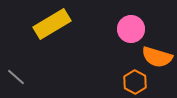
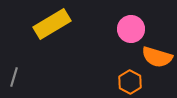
gray line: moved 2 px left; rotated 66 degrees clockwise
orange hexagon: moved 5 px left
